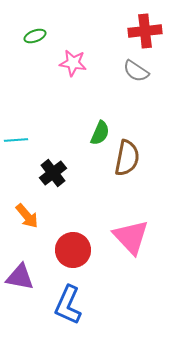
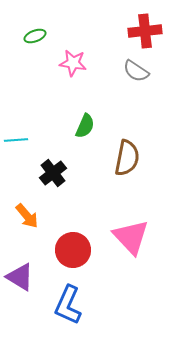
green semicircle: moved 15 px left, 7 px up
purple triangle: rotated 20 degrees clockwise
